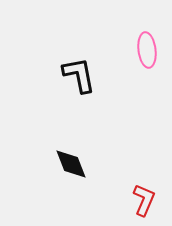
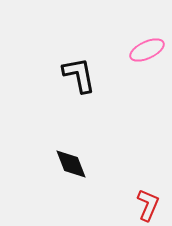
pink ellipse: rotated 72 degrees clockwise
red L-shape: moved 4 px right, 5 px down
